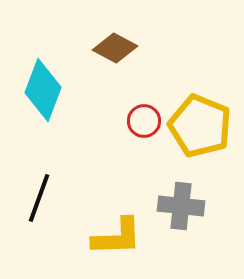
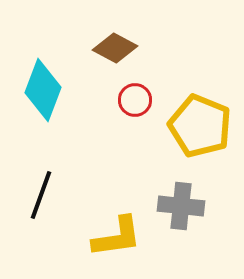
red circle: moved 9 px left, 21 px up
black line: moved 2 px right, 3 px up
yellow L-shape: rotated 6 degrees counterclockwise
